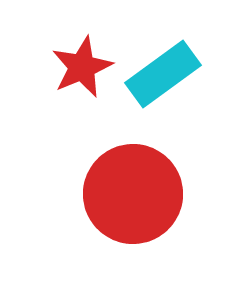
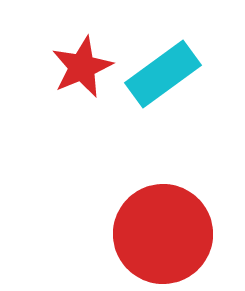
red circle: moved 30 px right, 40 px down
